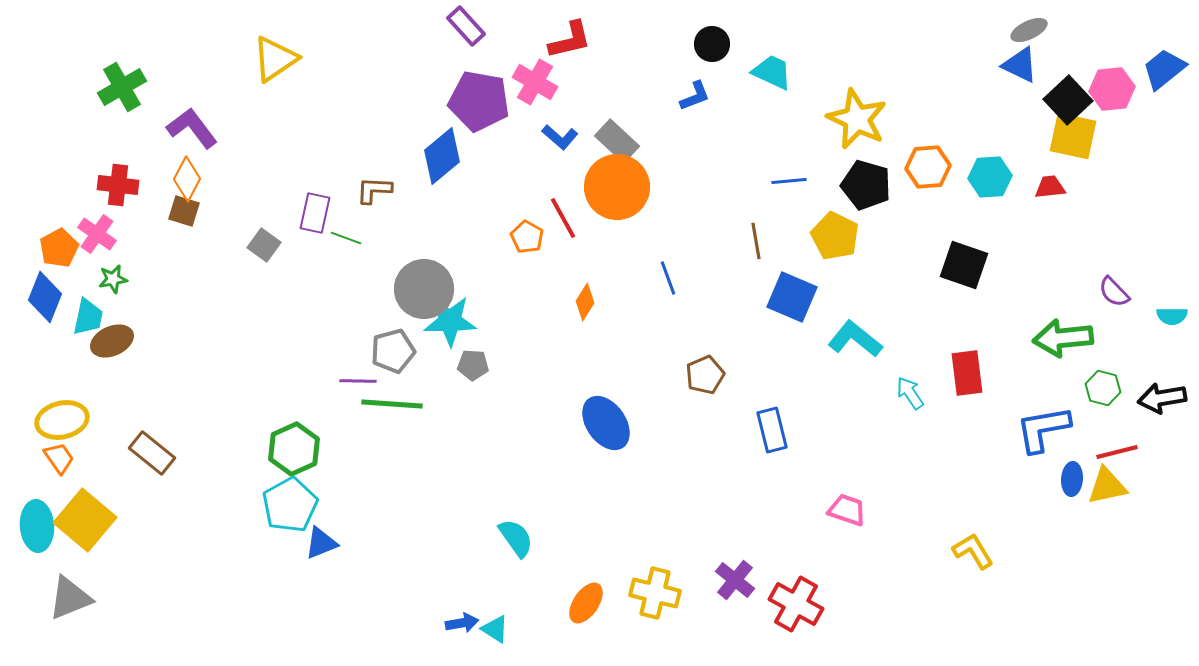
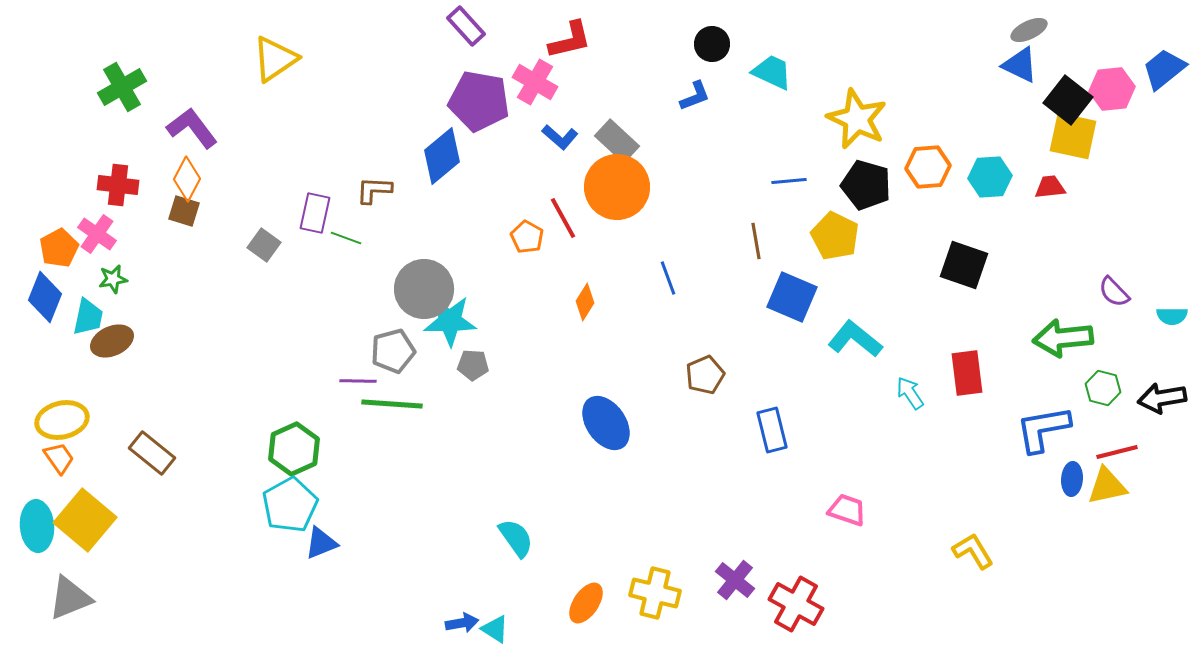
black square at (1068, 100): rotated 9 degrees counterclockwise
